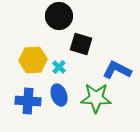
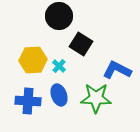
black square: rotated 15 degrees clockwise
cyan cross: moved 1 px up
